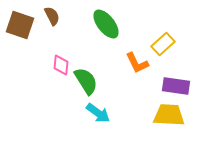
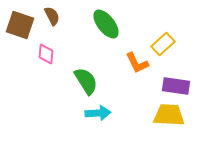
pink diamond: moved 15 px left, 11 px up
cyan arrow: rotated 40 degrees counterclockwise
